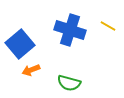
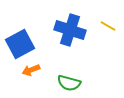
blue square: rotated 12 degrees clockwise
